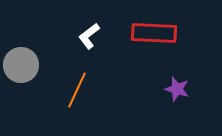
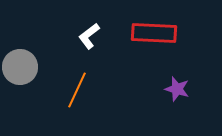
gray circle: moved 1 px left, 2 px down
